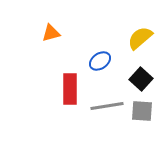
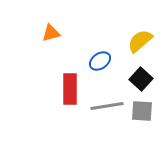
yellow semicircle: moved 3 px down
